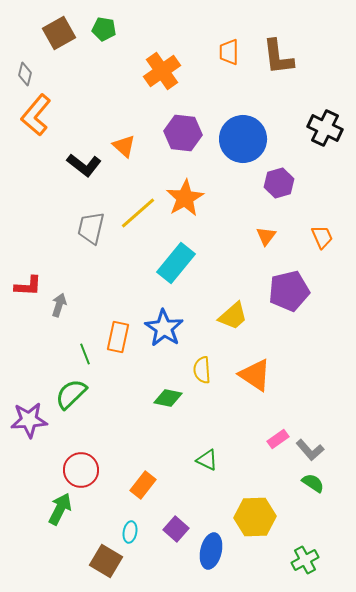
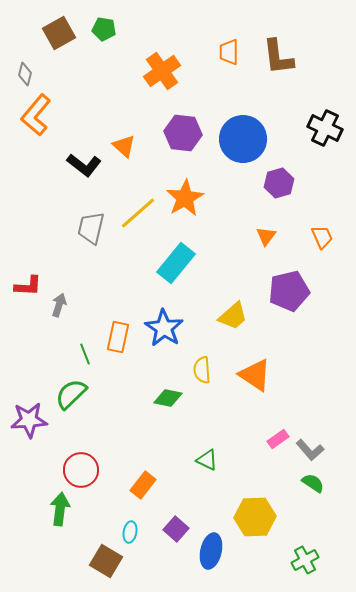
green arrow at (60, 509): rotated 20 degrees counterclockwise
